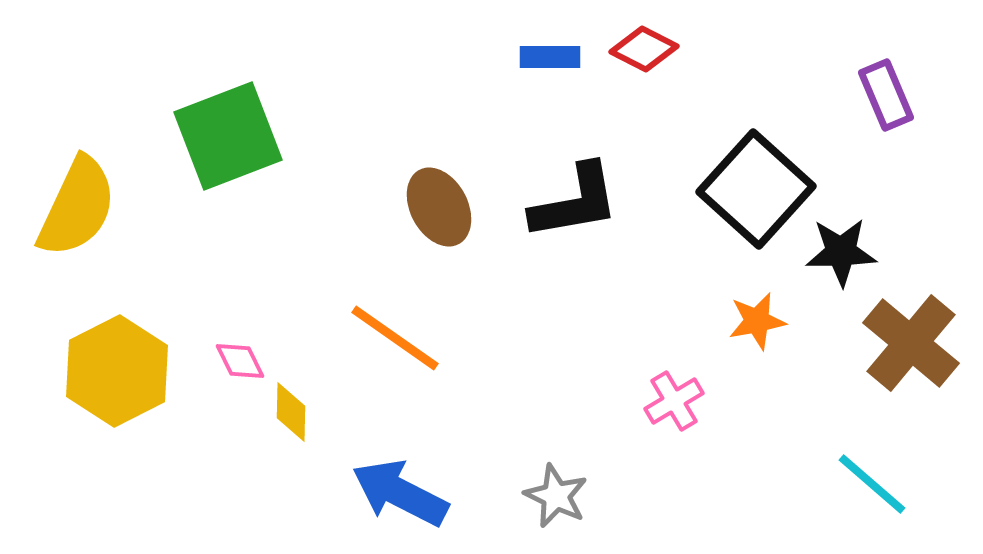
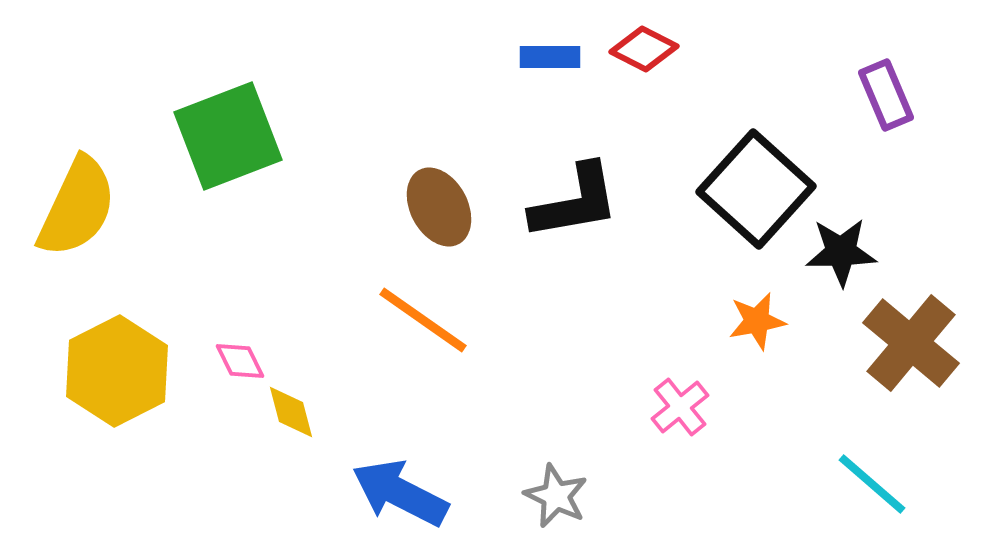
orange line: moved 28 px right, 18 px up
pink cross: moved 6 px right, 6 px down; rotated 8 degrees counterclockwise
yellow diamond: rotated 16 degrees counterclockwise
